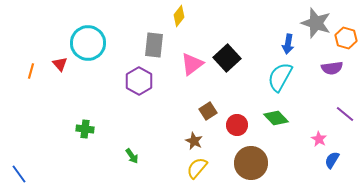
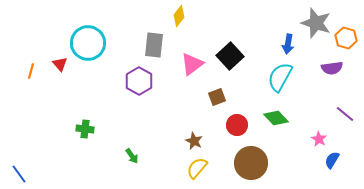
black square: moved 3 px right, 2 px up
brown square: moved 9 px right, 14 px up; rotated 12 degrees clockwise
